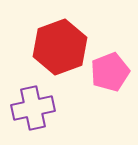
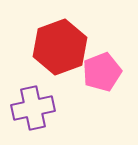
pink pentagon: moved 8 px left
